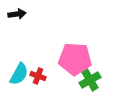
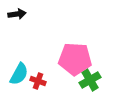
red cross: moved 5 px down
